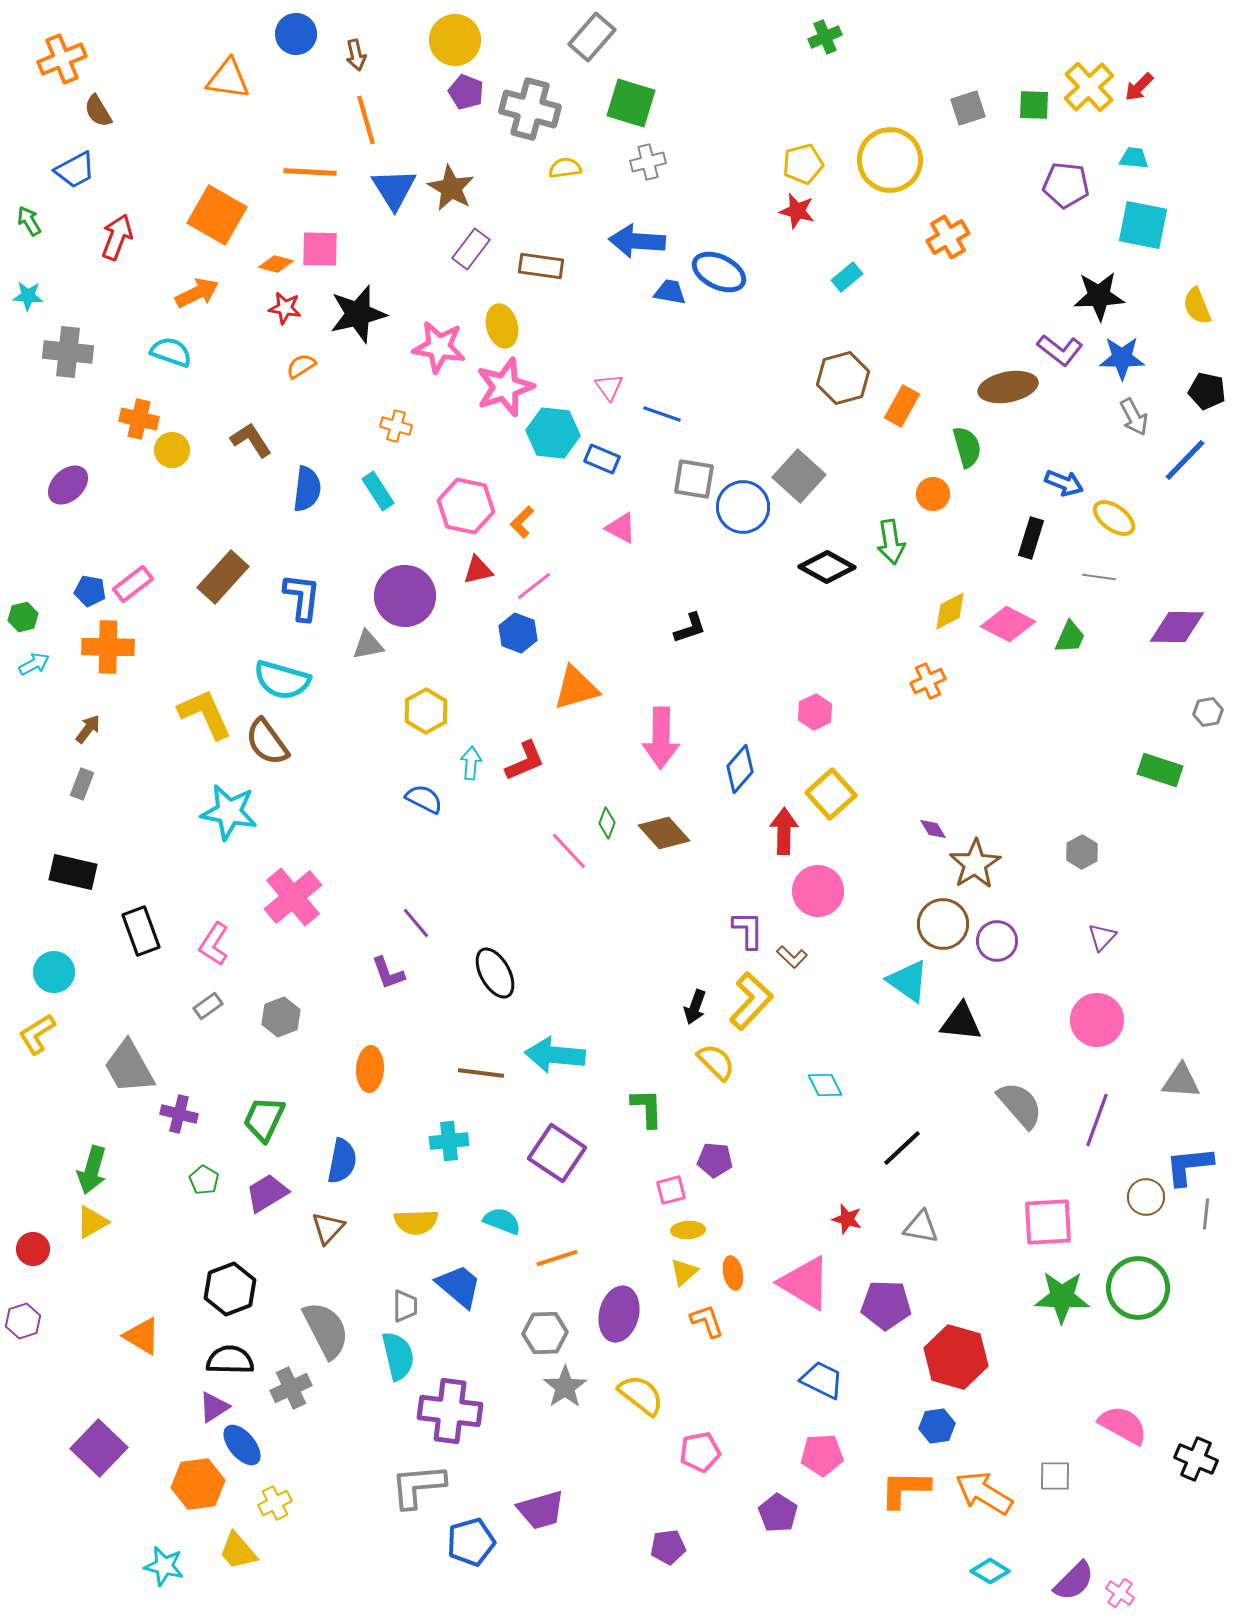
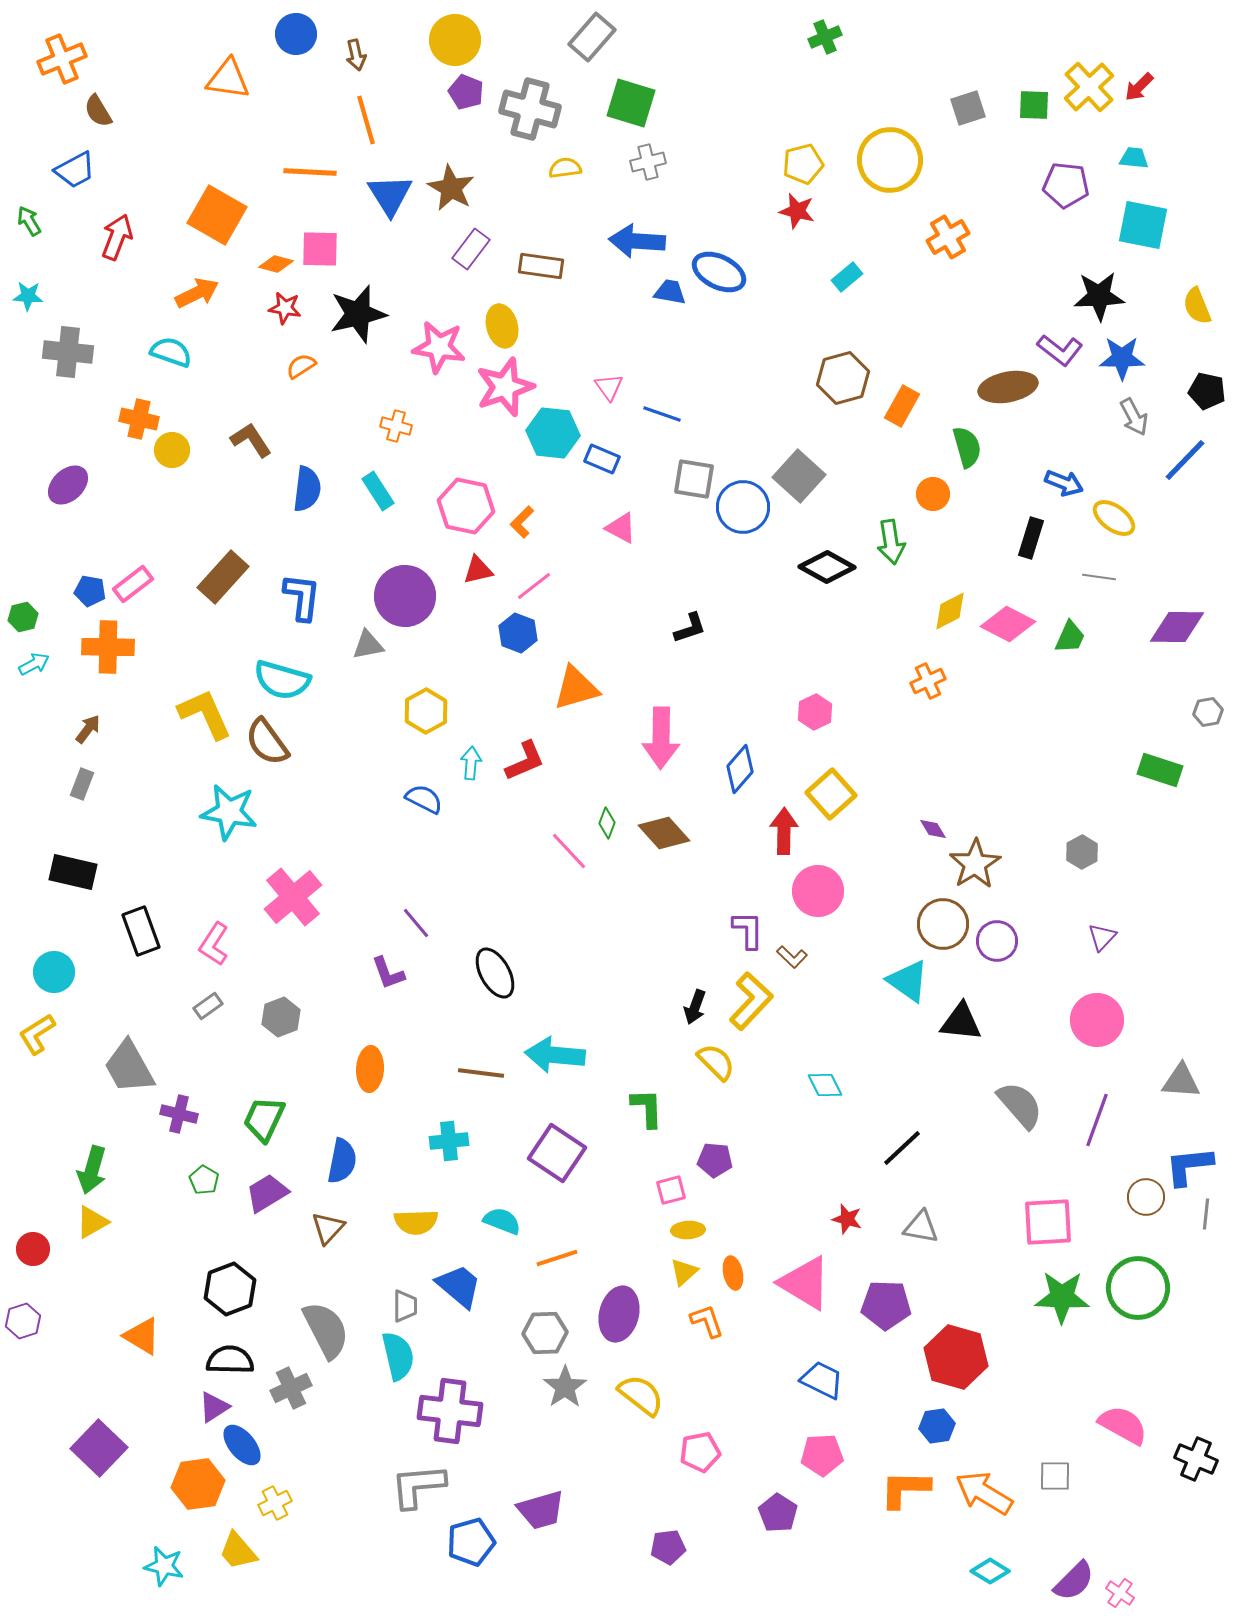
blue triangle at (394, 189): moved 4 px left, 6 px down
